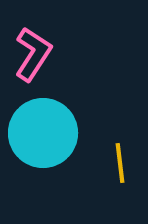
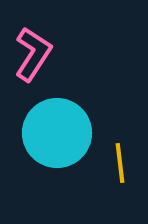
cyan circle: moved 14 px right
